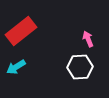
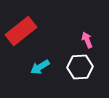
pink arrow: moved 1 px left, 1 px down
cyan arrow: moved 24 px right
